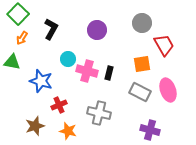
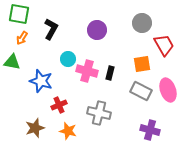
green square: moved 1 px right; rotated 35 degrees counterclockwise
black rectangle: moved 1 px right
gray rectangle: moved 1 px right, 1 px up
brown star: moved 2 px down
